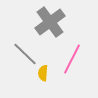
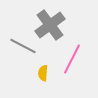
gray cross: moved 3 px down
gray line: moved 2 px left, 8 px up; rotated 16 degrees counterclockwise
